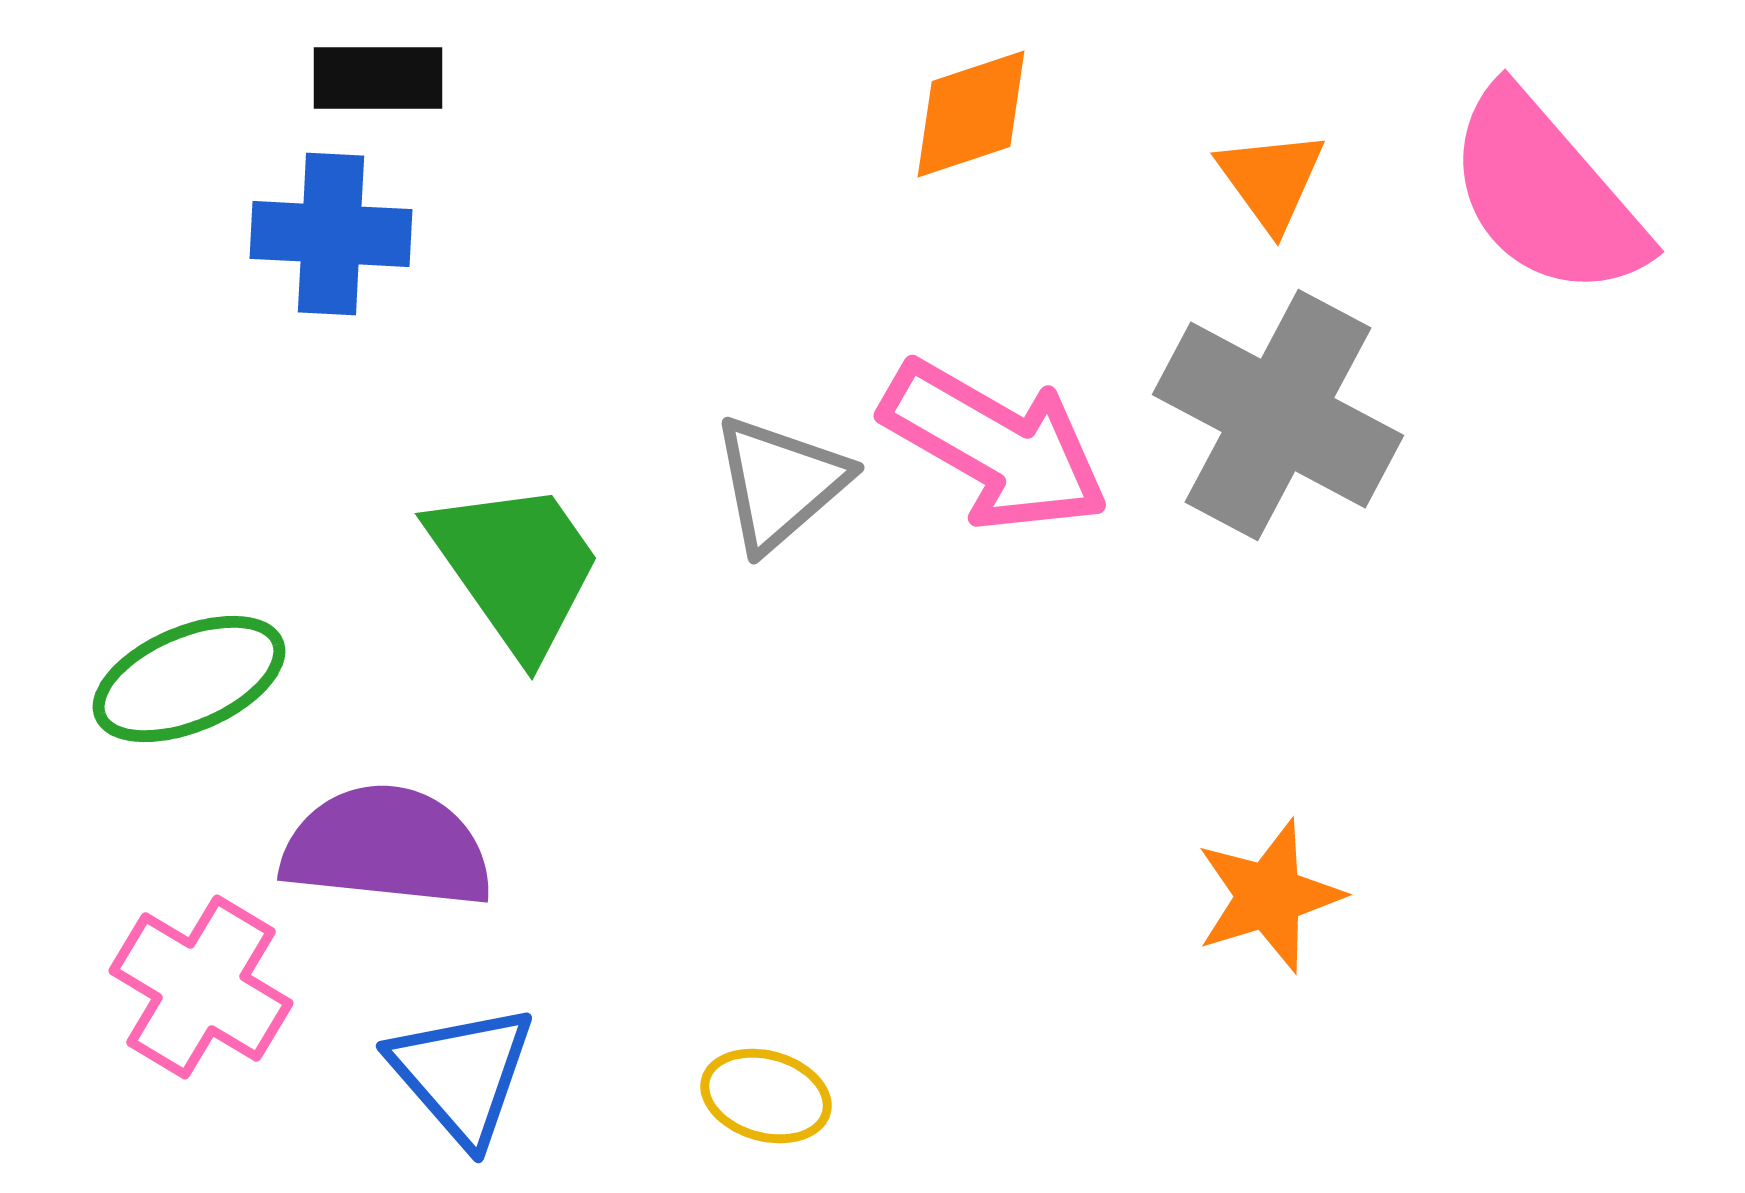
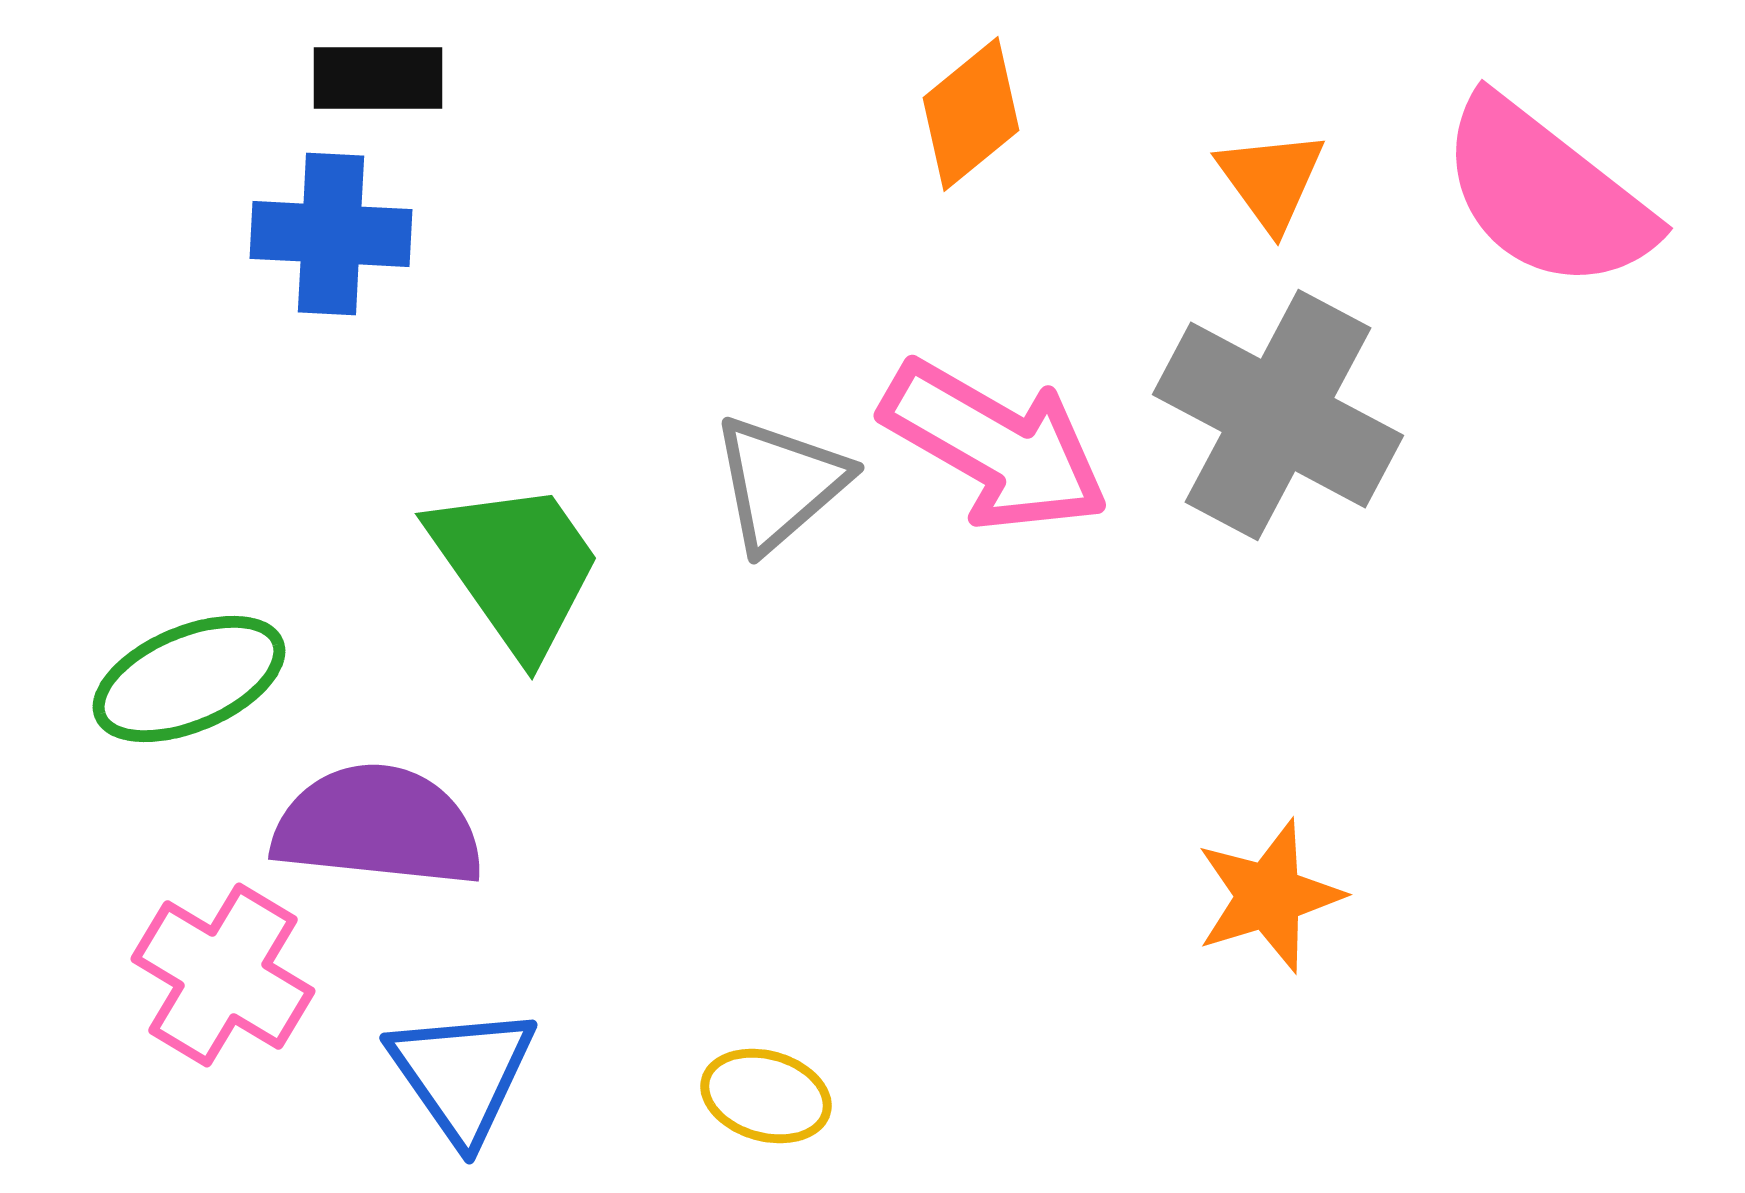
orange diamond: rotated 21 degrees counterclockwise
pink semicircle: rotated 11 degrees counterclockwise
purple semicircle: moved 9 px left, 21 px up
pink cross: moved 22 px right, 12 px up
blue triangle: rotated 6 degrees clockwise
